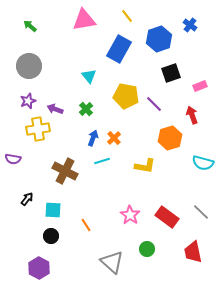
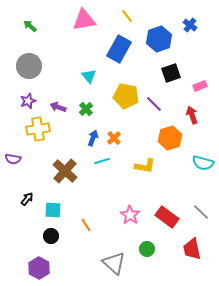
purple arrow: moved 3 px right, 2 px up
brown cross: rotated 15 degrees clockwise
red trapezoid: moved 1 px left, 3 px up
gray triangle: moved 2 px right, 1 px down
